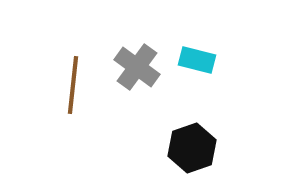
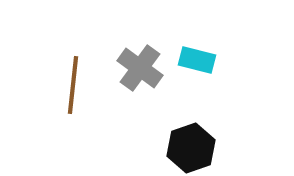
gray cross: moved 3 px right, 1 px down
black hexagon: moved 1 px left
